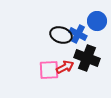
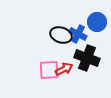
blue circle: moved 1 px down
red arrow: moved 1 px left, 2 px down
